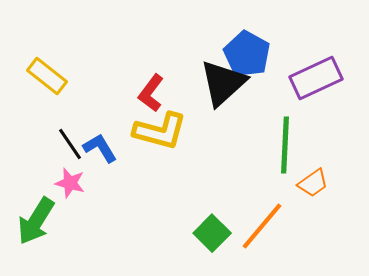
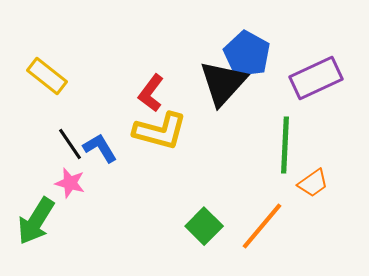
black triangle: rotated 6 degrees counterclockwise
green square: moved 8 px left, 7 px up
